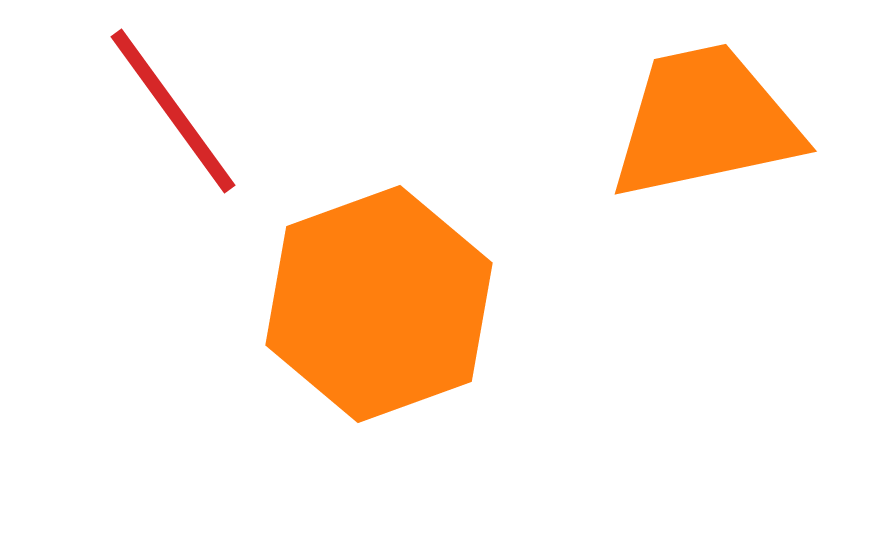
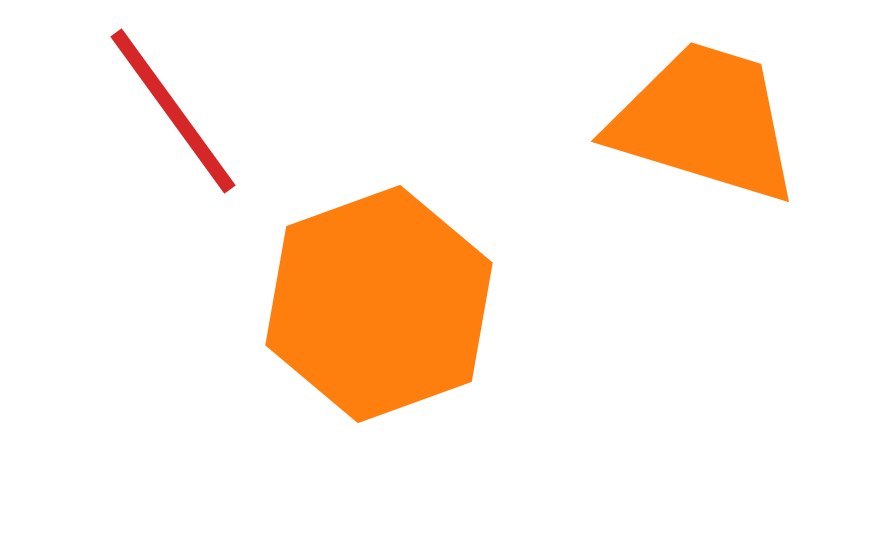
orange trapezoid: rotated 29 degrees clockwise
